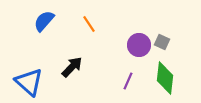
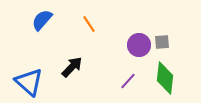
blue semicircle: moved 2 px left, 1 px up
gray square: rotated 28 degrees counterclockwise
purple line: rotated 18 degrees clockwise
